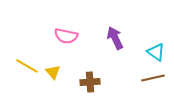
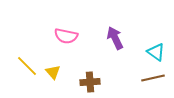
yellow line: rotated 15 degrees clockwise
